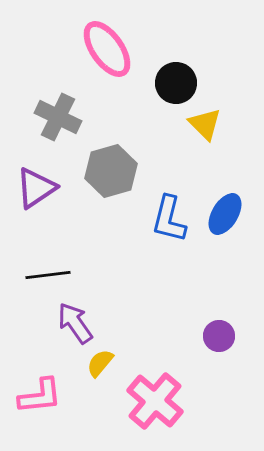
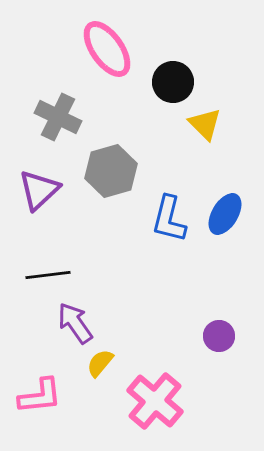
black circle: moved 3 px left, 1 px up
purple triangle: moved 3 px right, 2 px down; rotated 9 degrees counterclockwise
